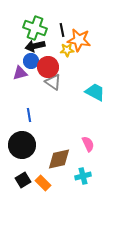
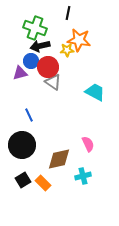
black line: moved 6 px right, 17 px up; rotated 24 degrees clockwise
black arrow: moved 5 px right
blue line: rotated 16 degrees counterclockwise
